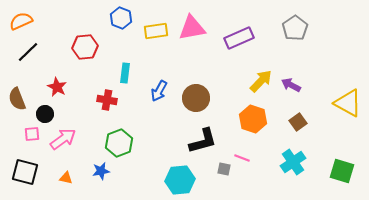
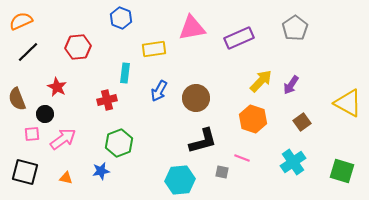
yellow rectangle: moved 2 px left, 18 px down
red hexagon: moved 7 px left
purple arrow: rotated 84 degrees counterclockwise
red cross: rotated 24 degrees counterclockwise
brown square: moved 4 px right
gray square: moved 2 px left, 3 px down
